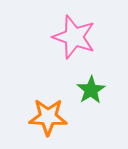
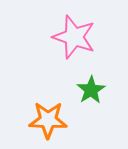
orange star: moved 3 px down
